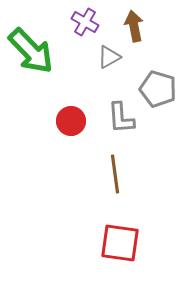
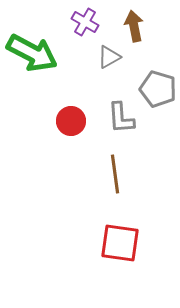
green arrow: moved 1 px right, 2 px down; rotated 18 degrees counterclockwise
